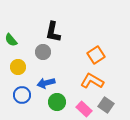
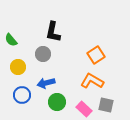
gray circle: moved 2 px down
gray square: rotated 21 degrees counterclockwise
